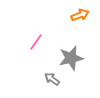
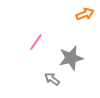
orange arrow: moved 5 px right, 1 px up
